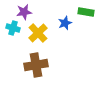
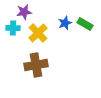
green rectangle: moved 1 px left, 12 px down; rotated 21 degrees clockwise
cyan cross: rotated 16 degrees counterclockwise
